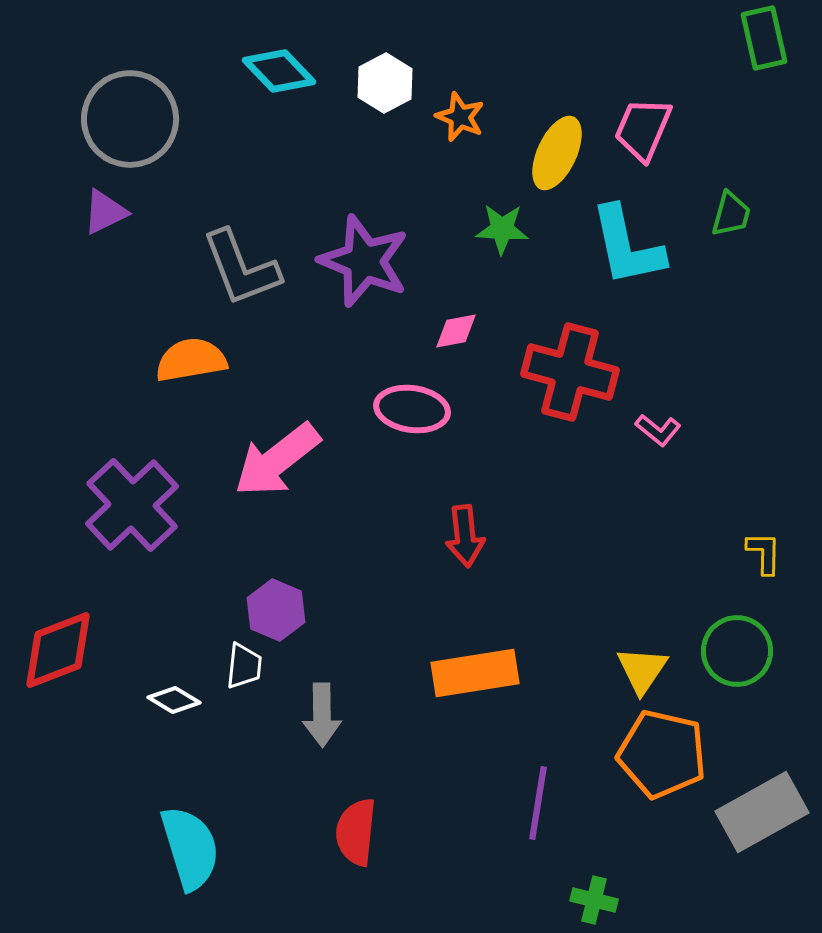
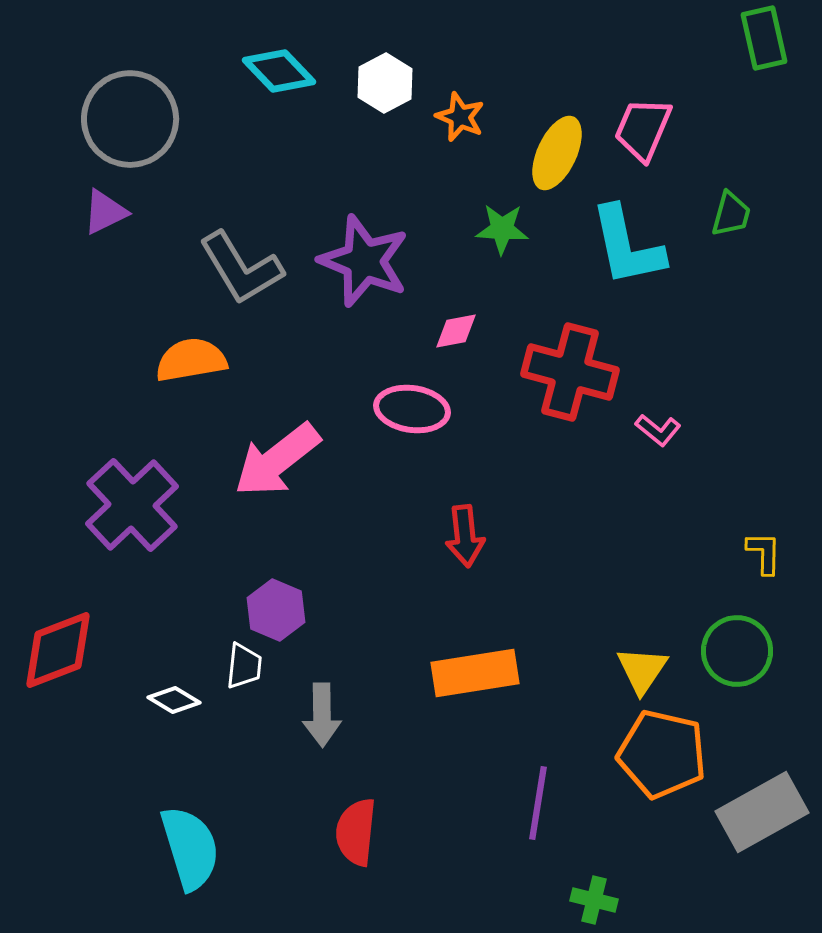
gray L-shape: rotated 10 degrees counterclockwise
